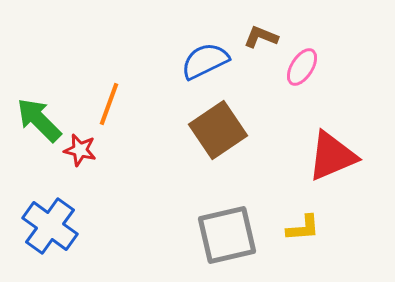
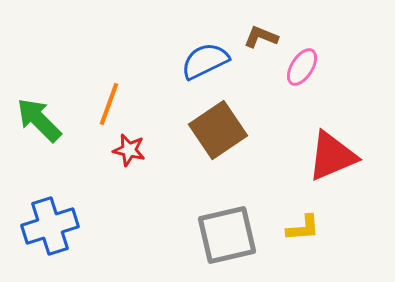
red star: moved 49 px right
blue cross: rotated 36 degrees clockwise
